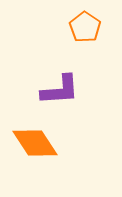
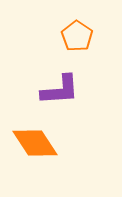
orange pentagon: moved 8 px left, 9 px down
